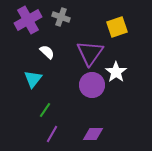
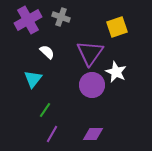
white star: rotated 10 degrees counterclockwise
